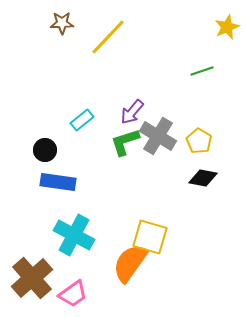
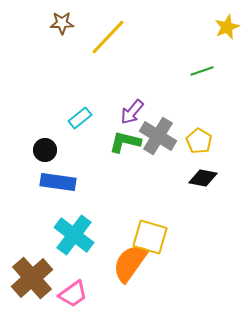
cyan rectangle: moved 2 px left, 2 px up
green L-shape: rotated 32 degrees clockwise
cyan cross: rotated 9 degrees clockwise
